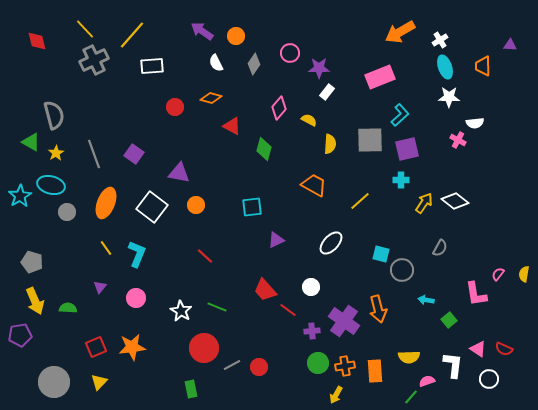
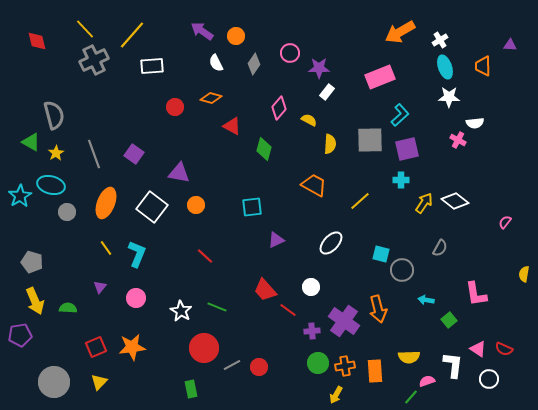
pink semicircle at (498, 274): moved 7 px right, 52 px up
